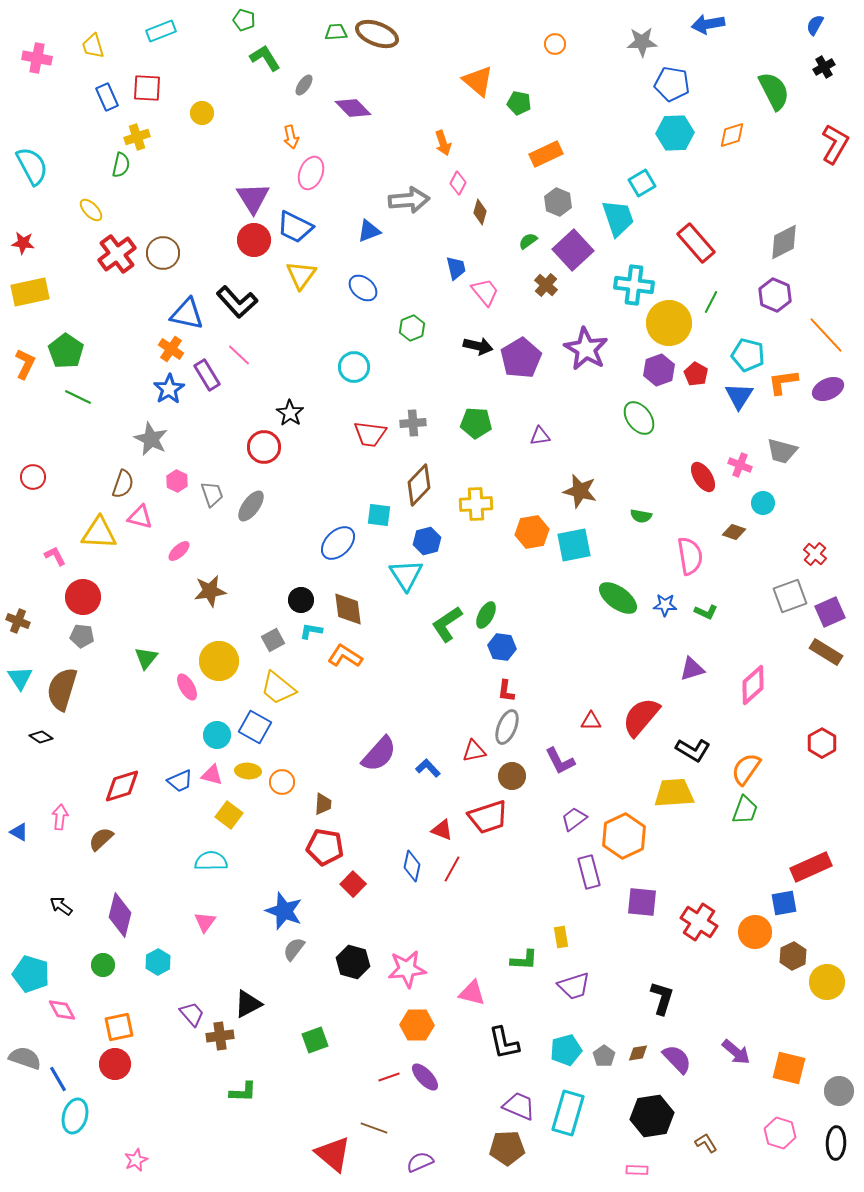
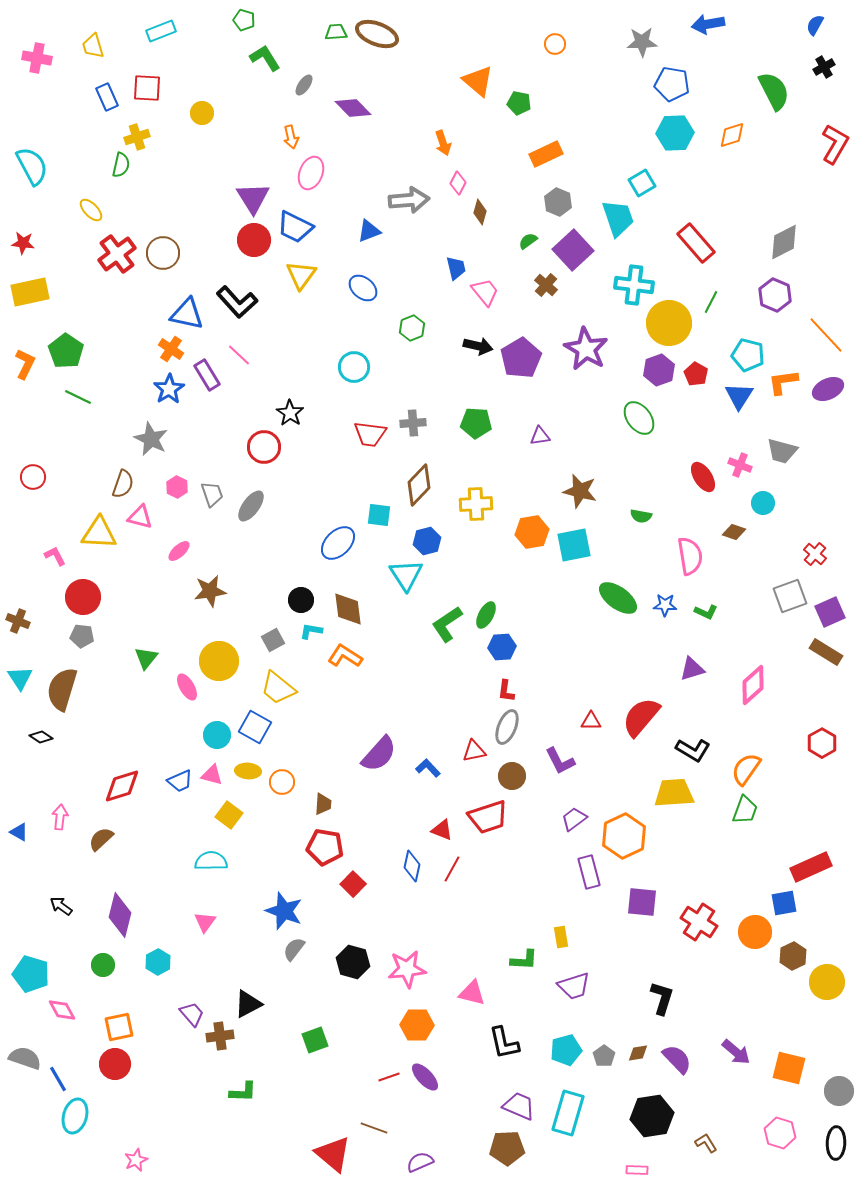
pink hexagon at (177, 481): moved 6 px down
blue hexagon at (502, 647): rotated 12 degrees counterclockwise
